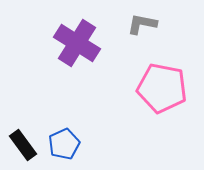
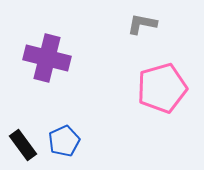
purple cross: moved 30 px left, 15 px down; rotated 18 degrees counterclockwise
pink pentagon: rotated 27 degrees counterclockwise
blue pentagon: moved 3 px up
